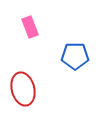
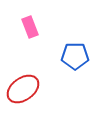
red ellipse: rotated 68 degrees clockwise
